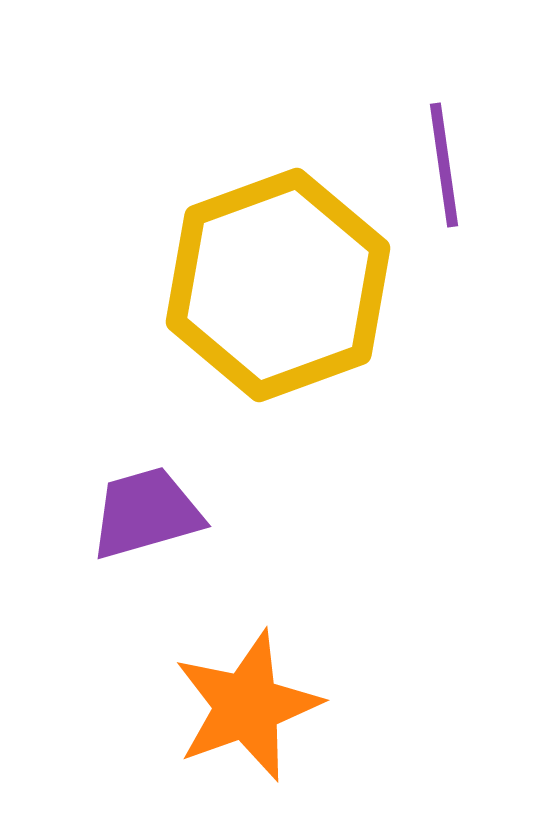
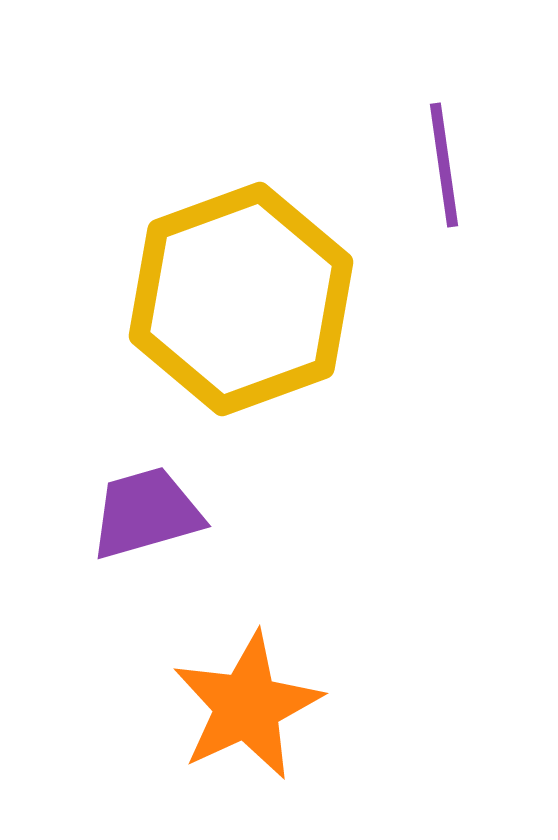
yellow hexagon: moved 37 px left, 14 px down
orange star: rotated 5 degrees counterclockwise
